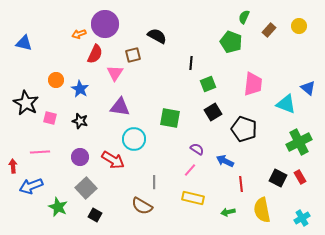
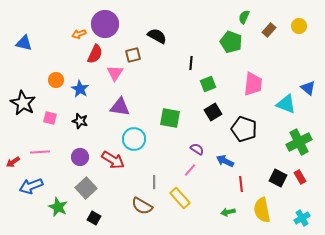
black star at (26, 103): moved 3 px left
red arrow at (13, 166): moved 4 px up; rotated 120 degrees counterclockwise
yellow rectangle at (193, 198): moved 13 px left; rotated 35 degrees clockwise
black square at (95, 215): moved 1 px left, 3 px down
